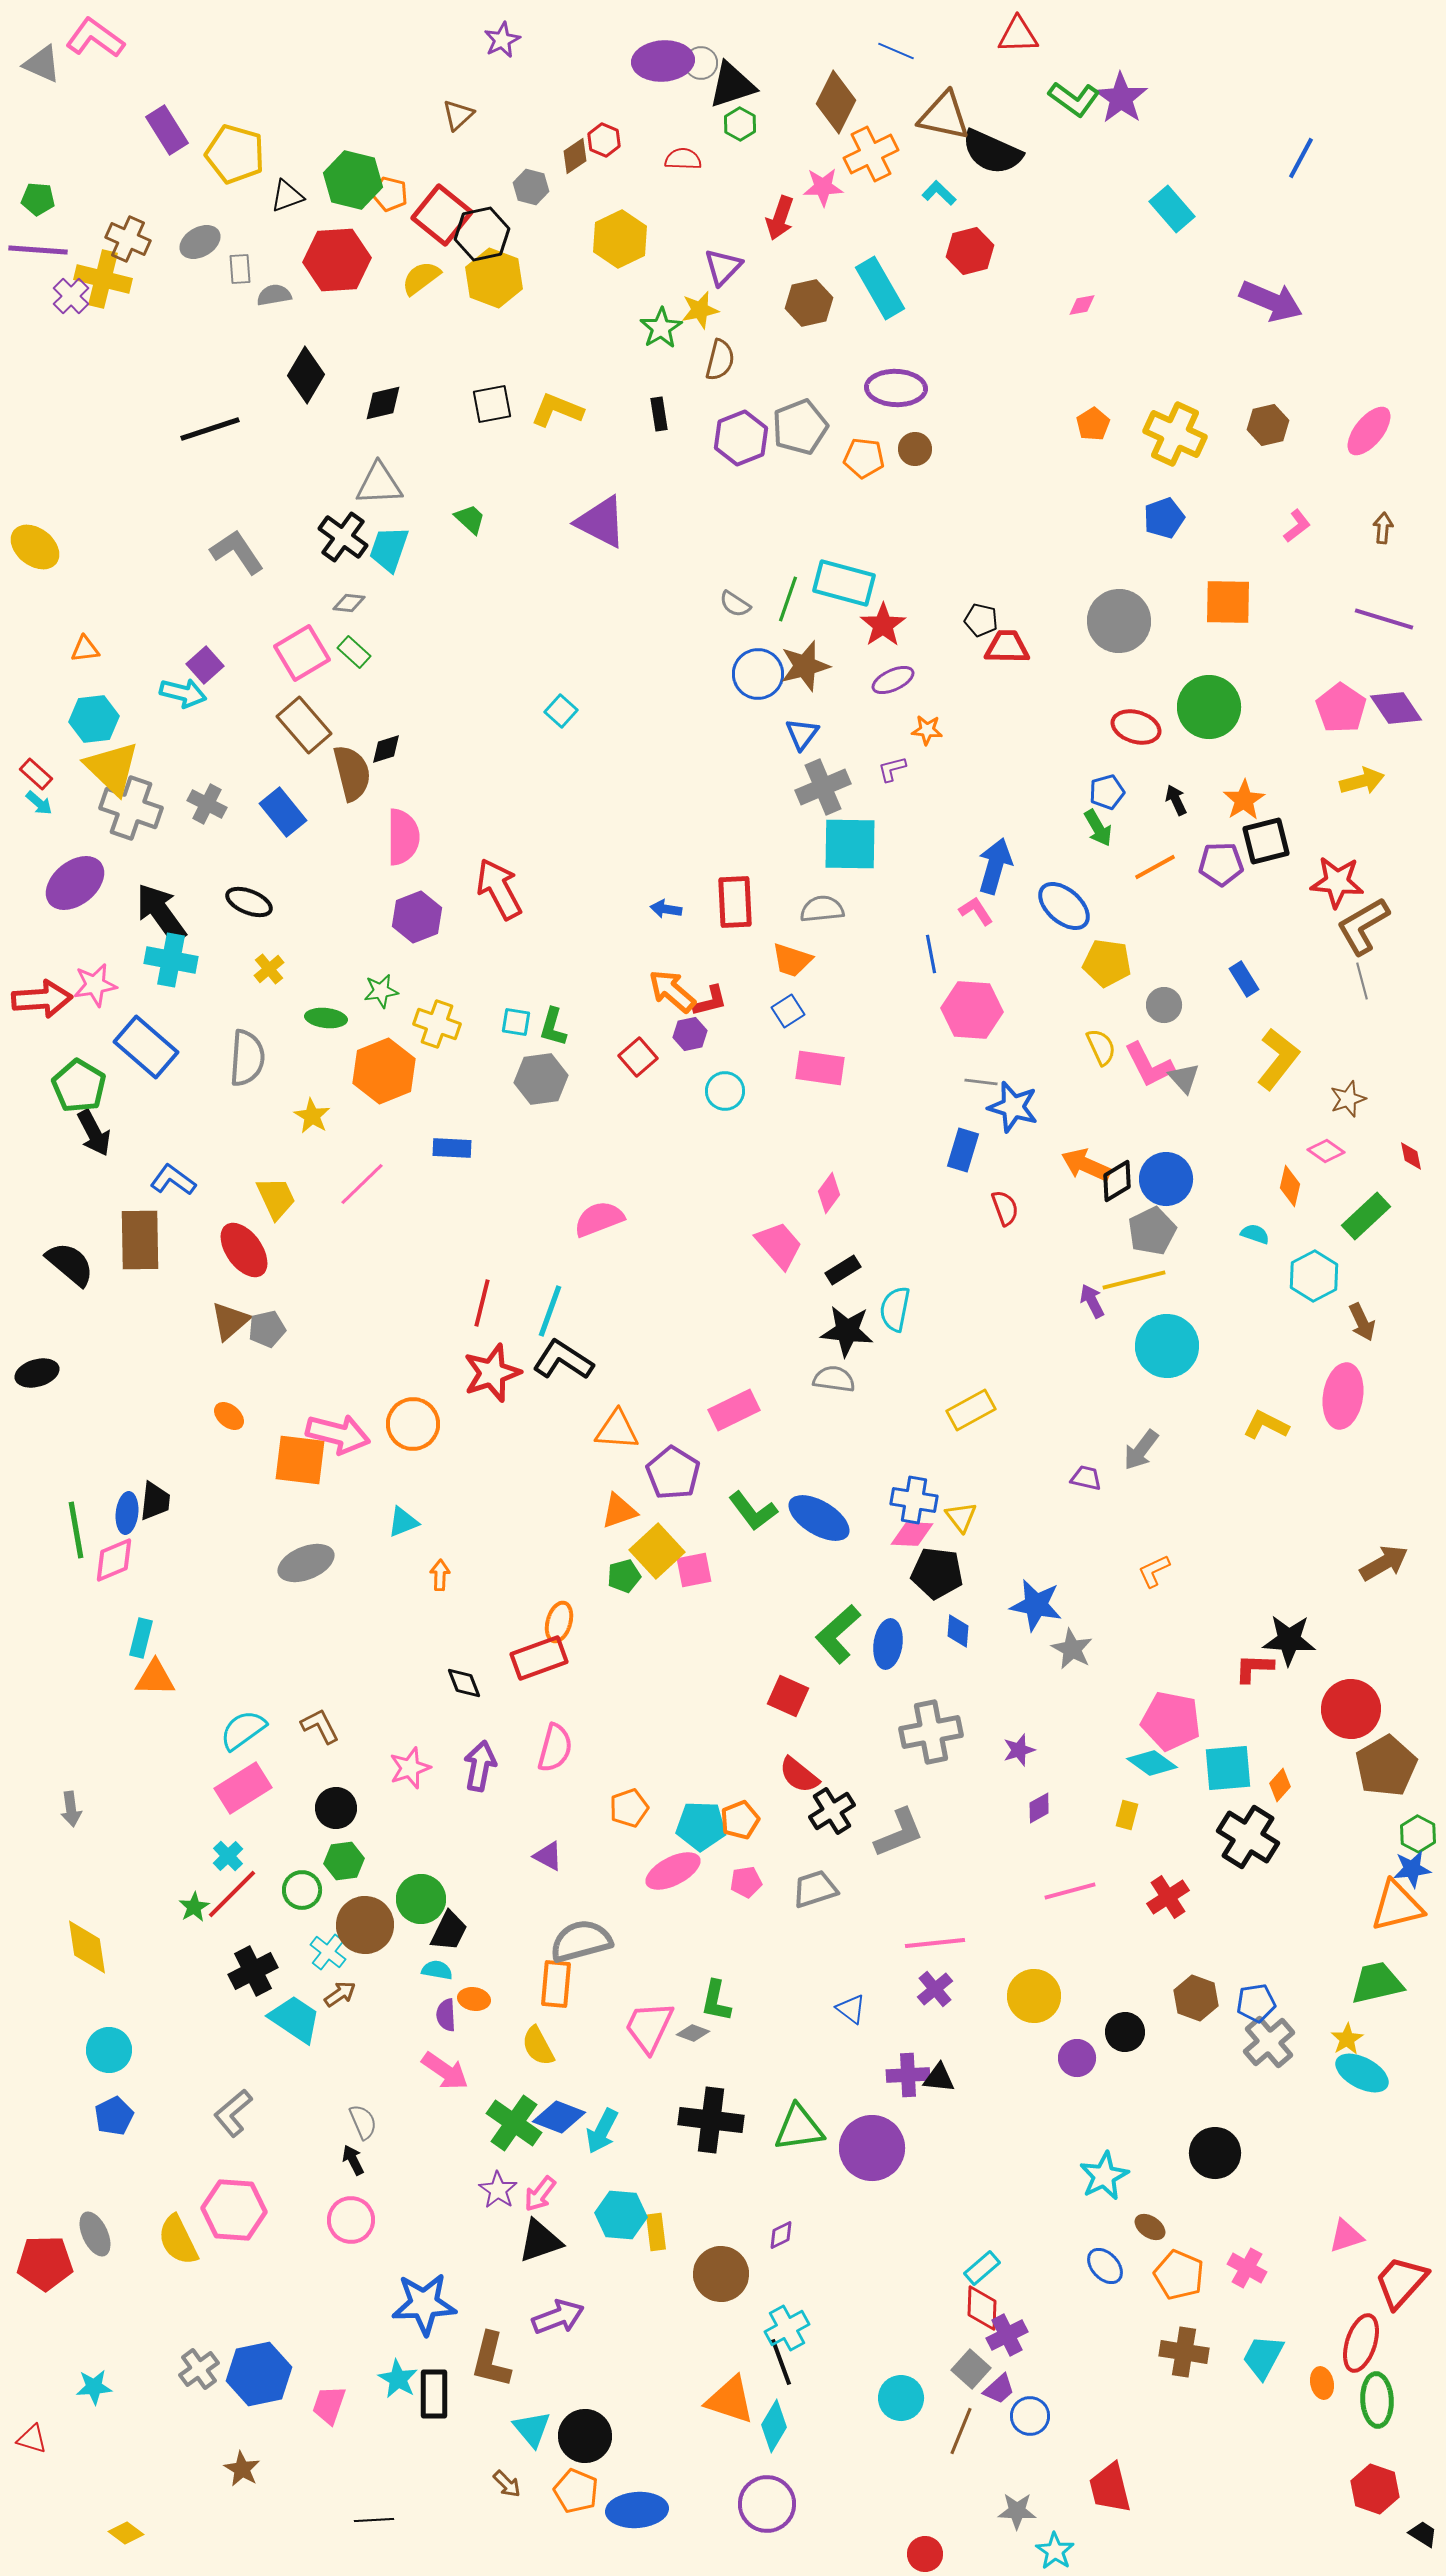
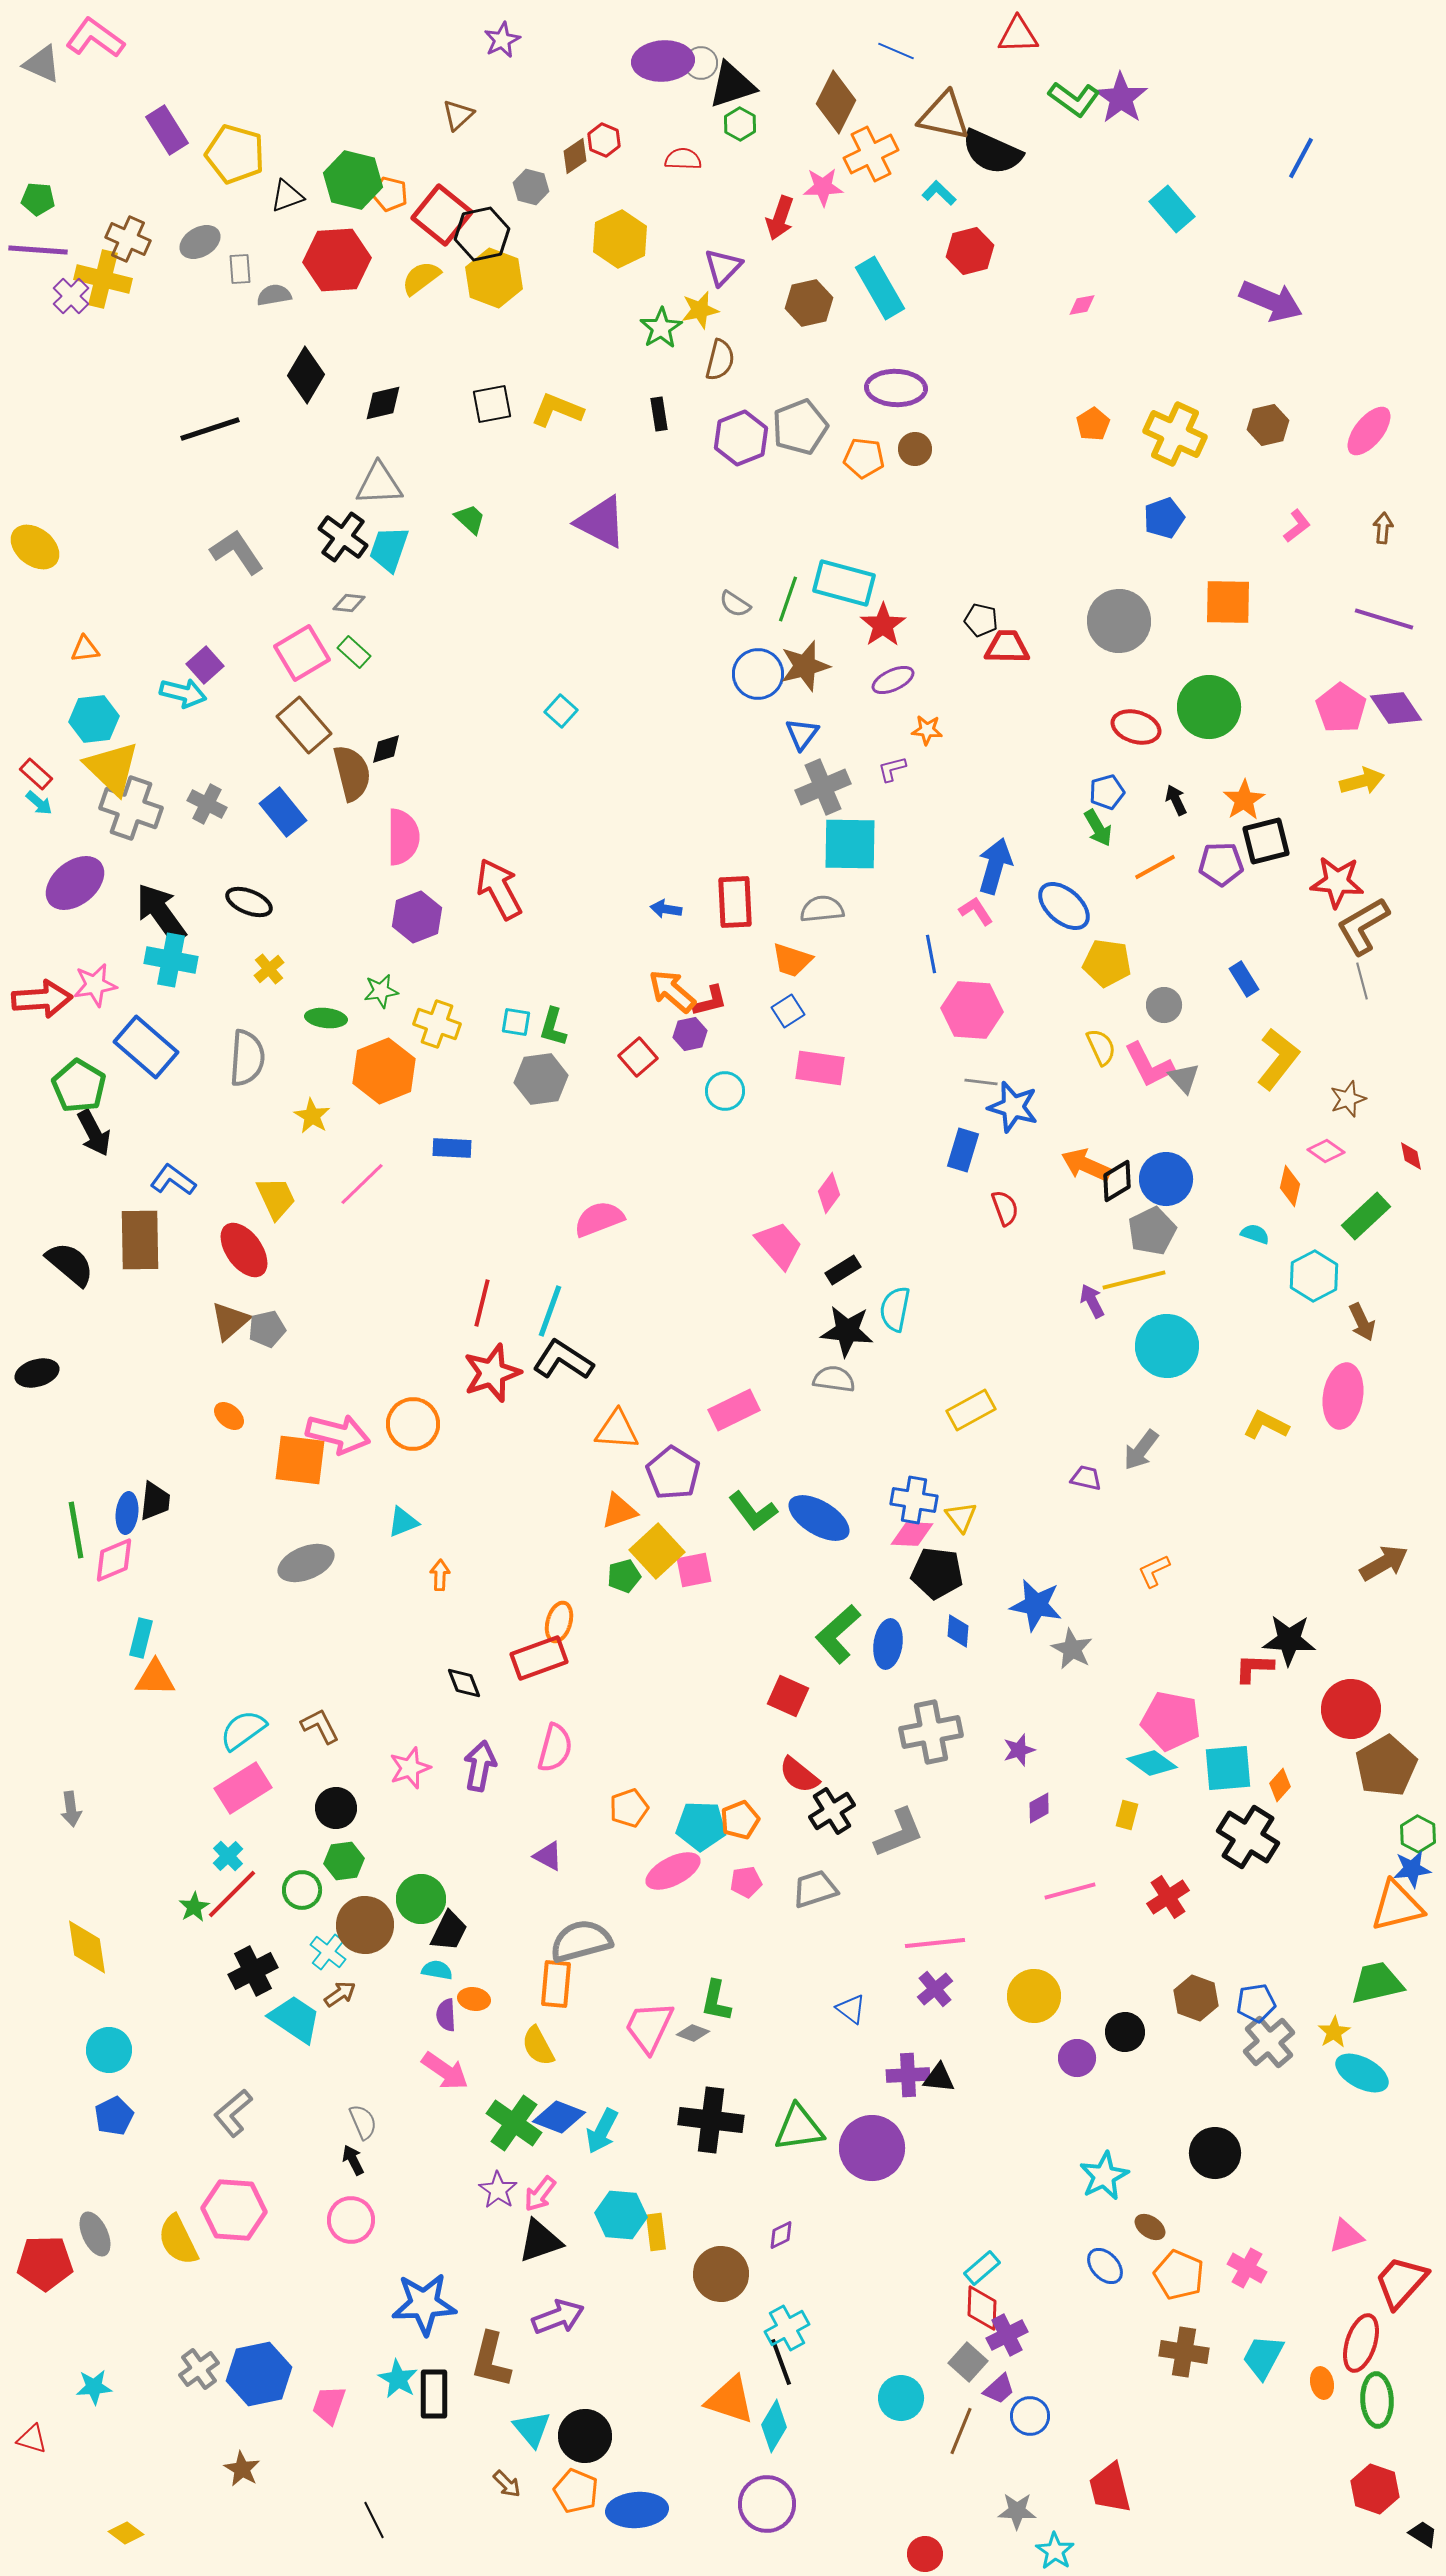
yellow star at (1347, 2039): moved 13 px left, 7 px up
gray square at (971, 2369): moved 3 px left, 7 px up
black line at (374, 2520): rotated 66 degrees clockwise
